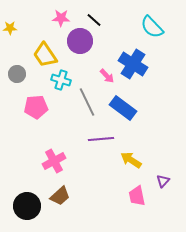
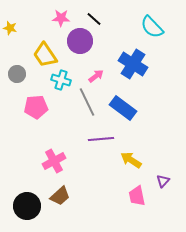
black line: moved 1 px up
yellow star: rotated 16 degrees clockwise
pink arrow: moved 11 px left; rotated 84 degrees counterclockwise
